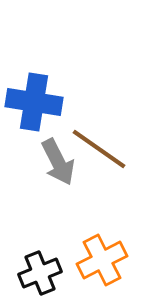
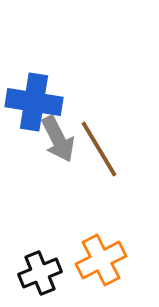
brown line: rotated 24 degrees clockwise
gray arrow: moved 23 px up
orange cross: moved 1 px left
